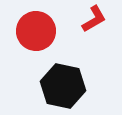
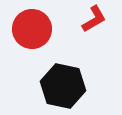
red circle: moved 4 px left, 2 px up
